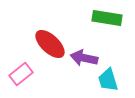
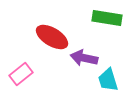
red ellipse: moved 2 px right, 7 px up; rotated 12 degrees counterclockwise
